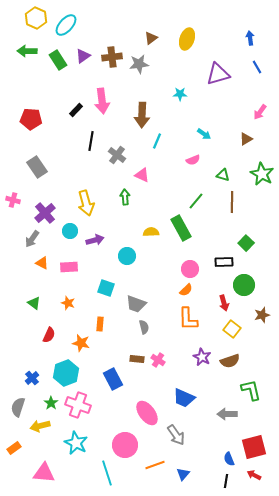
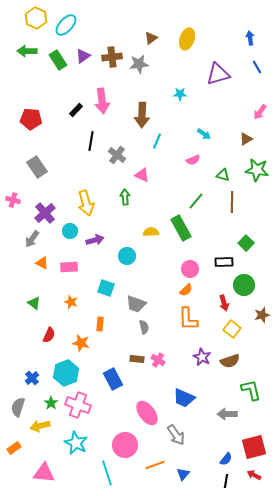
green star at (262, 174): moved 5 px left, 4 px up; rotated 20 degrees counterclockwise
orange star at (68, 303): moved 3 px right, 1 px up
blue semicircle at (229, 459): moved 3 px left; rotated 120 degrees counterclockwise
